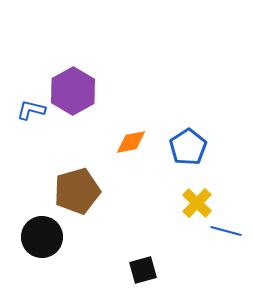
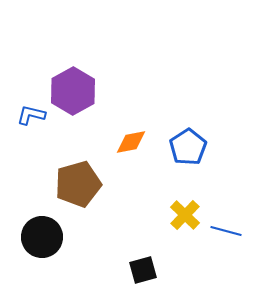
blue L-shape: moved 5 px down
brown pentagon: moved 1 px right, 7 px up
yellow cross: moved 12 px left, 12 px down
